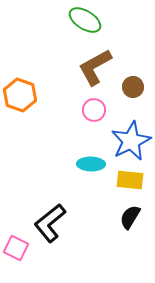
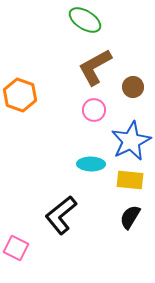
black L-shape: moved 11 px right, 8 px up
